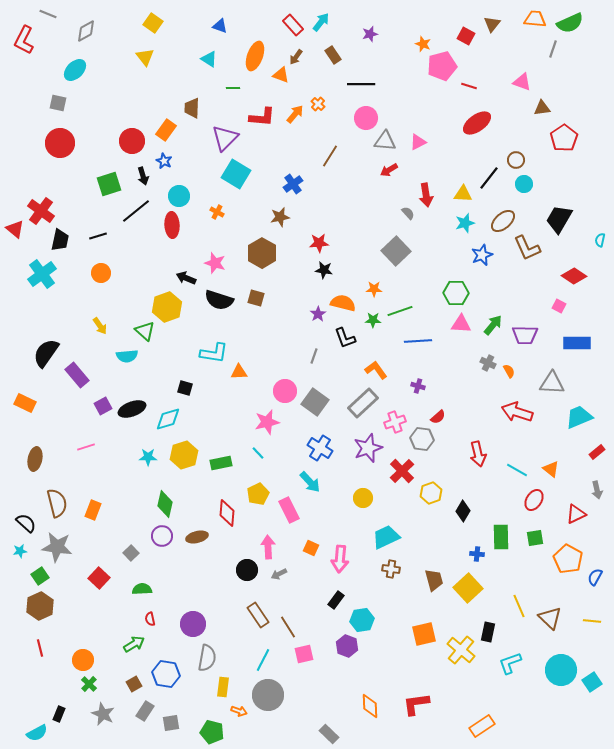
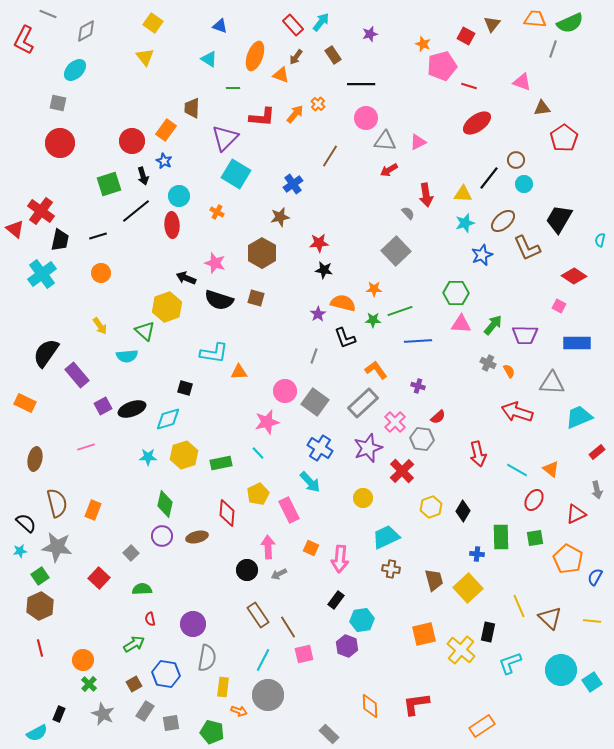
pink cross at (395, 422): rotated 25 degrees counterclockwise
yellow hexagon at (431, 493): moved 14 px down
